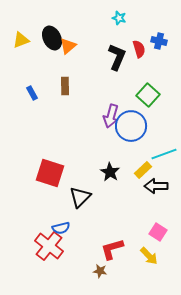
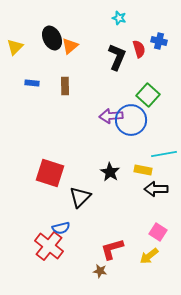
yellow triangle: moved 6 px left, 7 px down; rotated 24 degrees counterclockwise
orange triangle: moved 2 px right
blue rectangle: moved 10 px up; rotated 56 degrees counterclockwise
purple arrow: rotated 70 degrees clockwise
blue circle: moved 6 px up
cyan line: rotated 10 degrees clockwise
yellow rectangle: rotated 54 degrees clockwise
black arrow: moved 3 px down
yellow arrow: rotated 96 degrees clockwise
